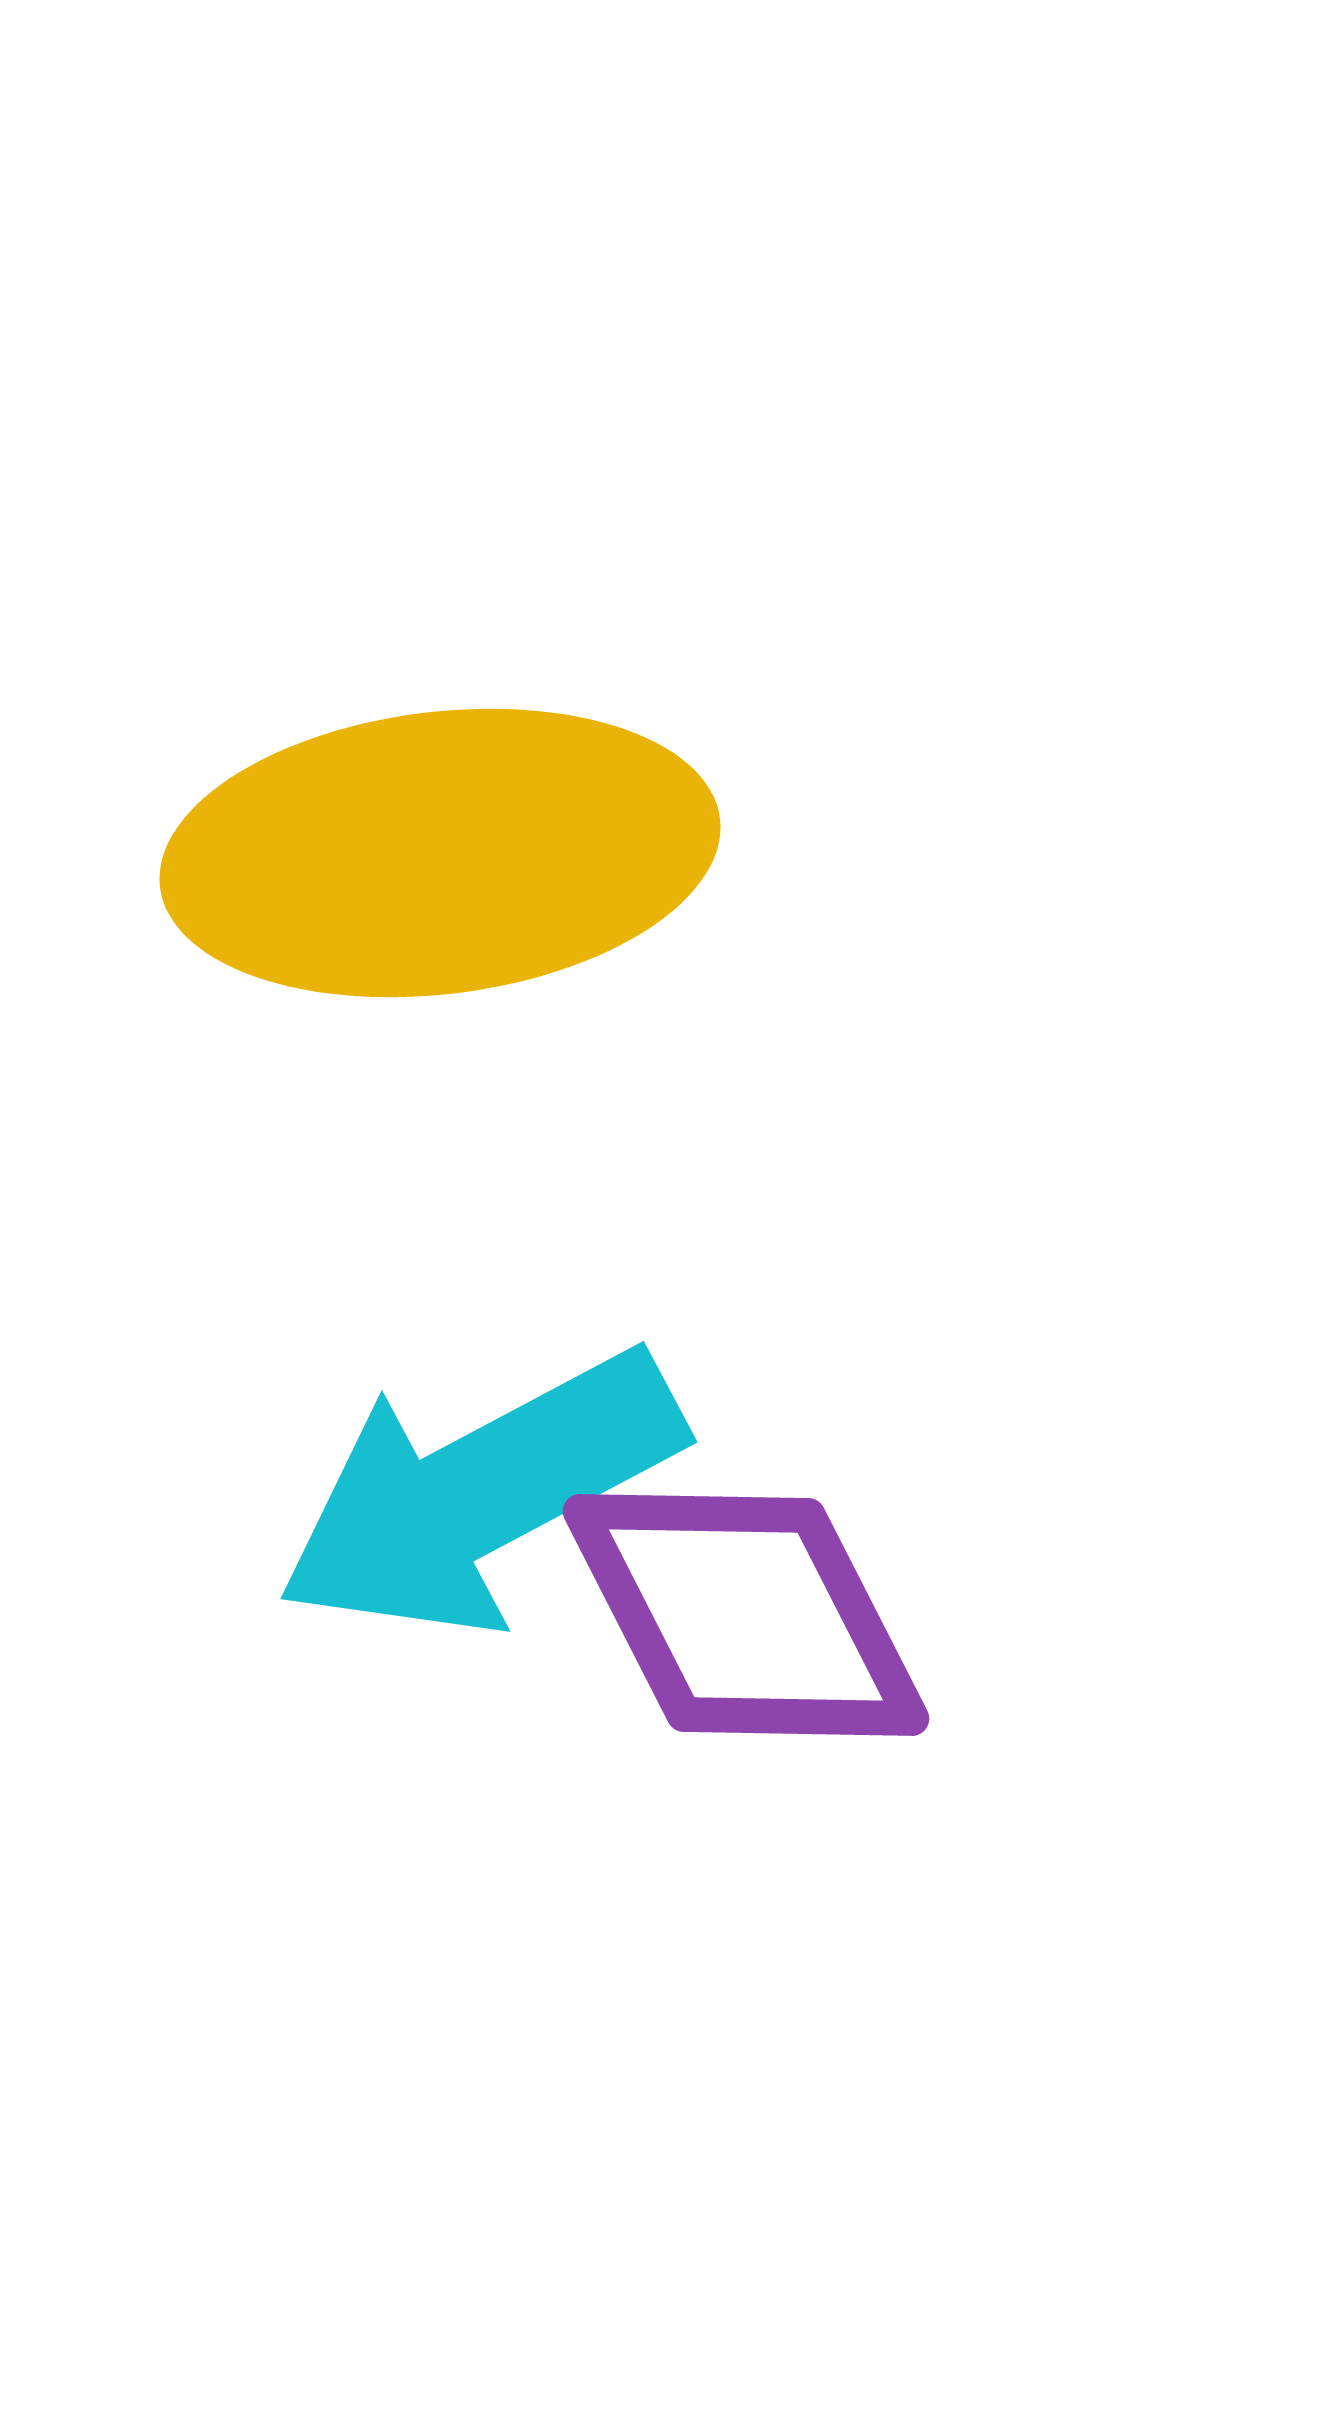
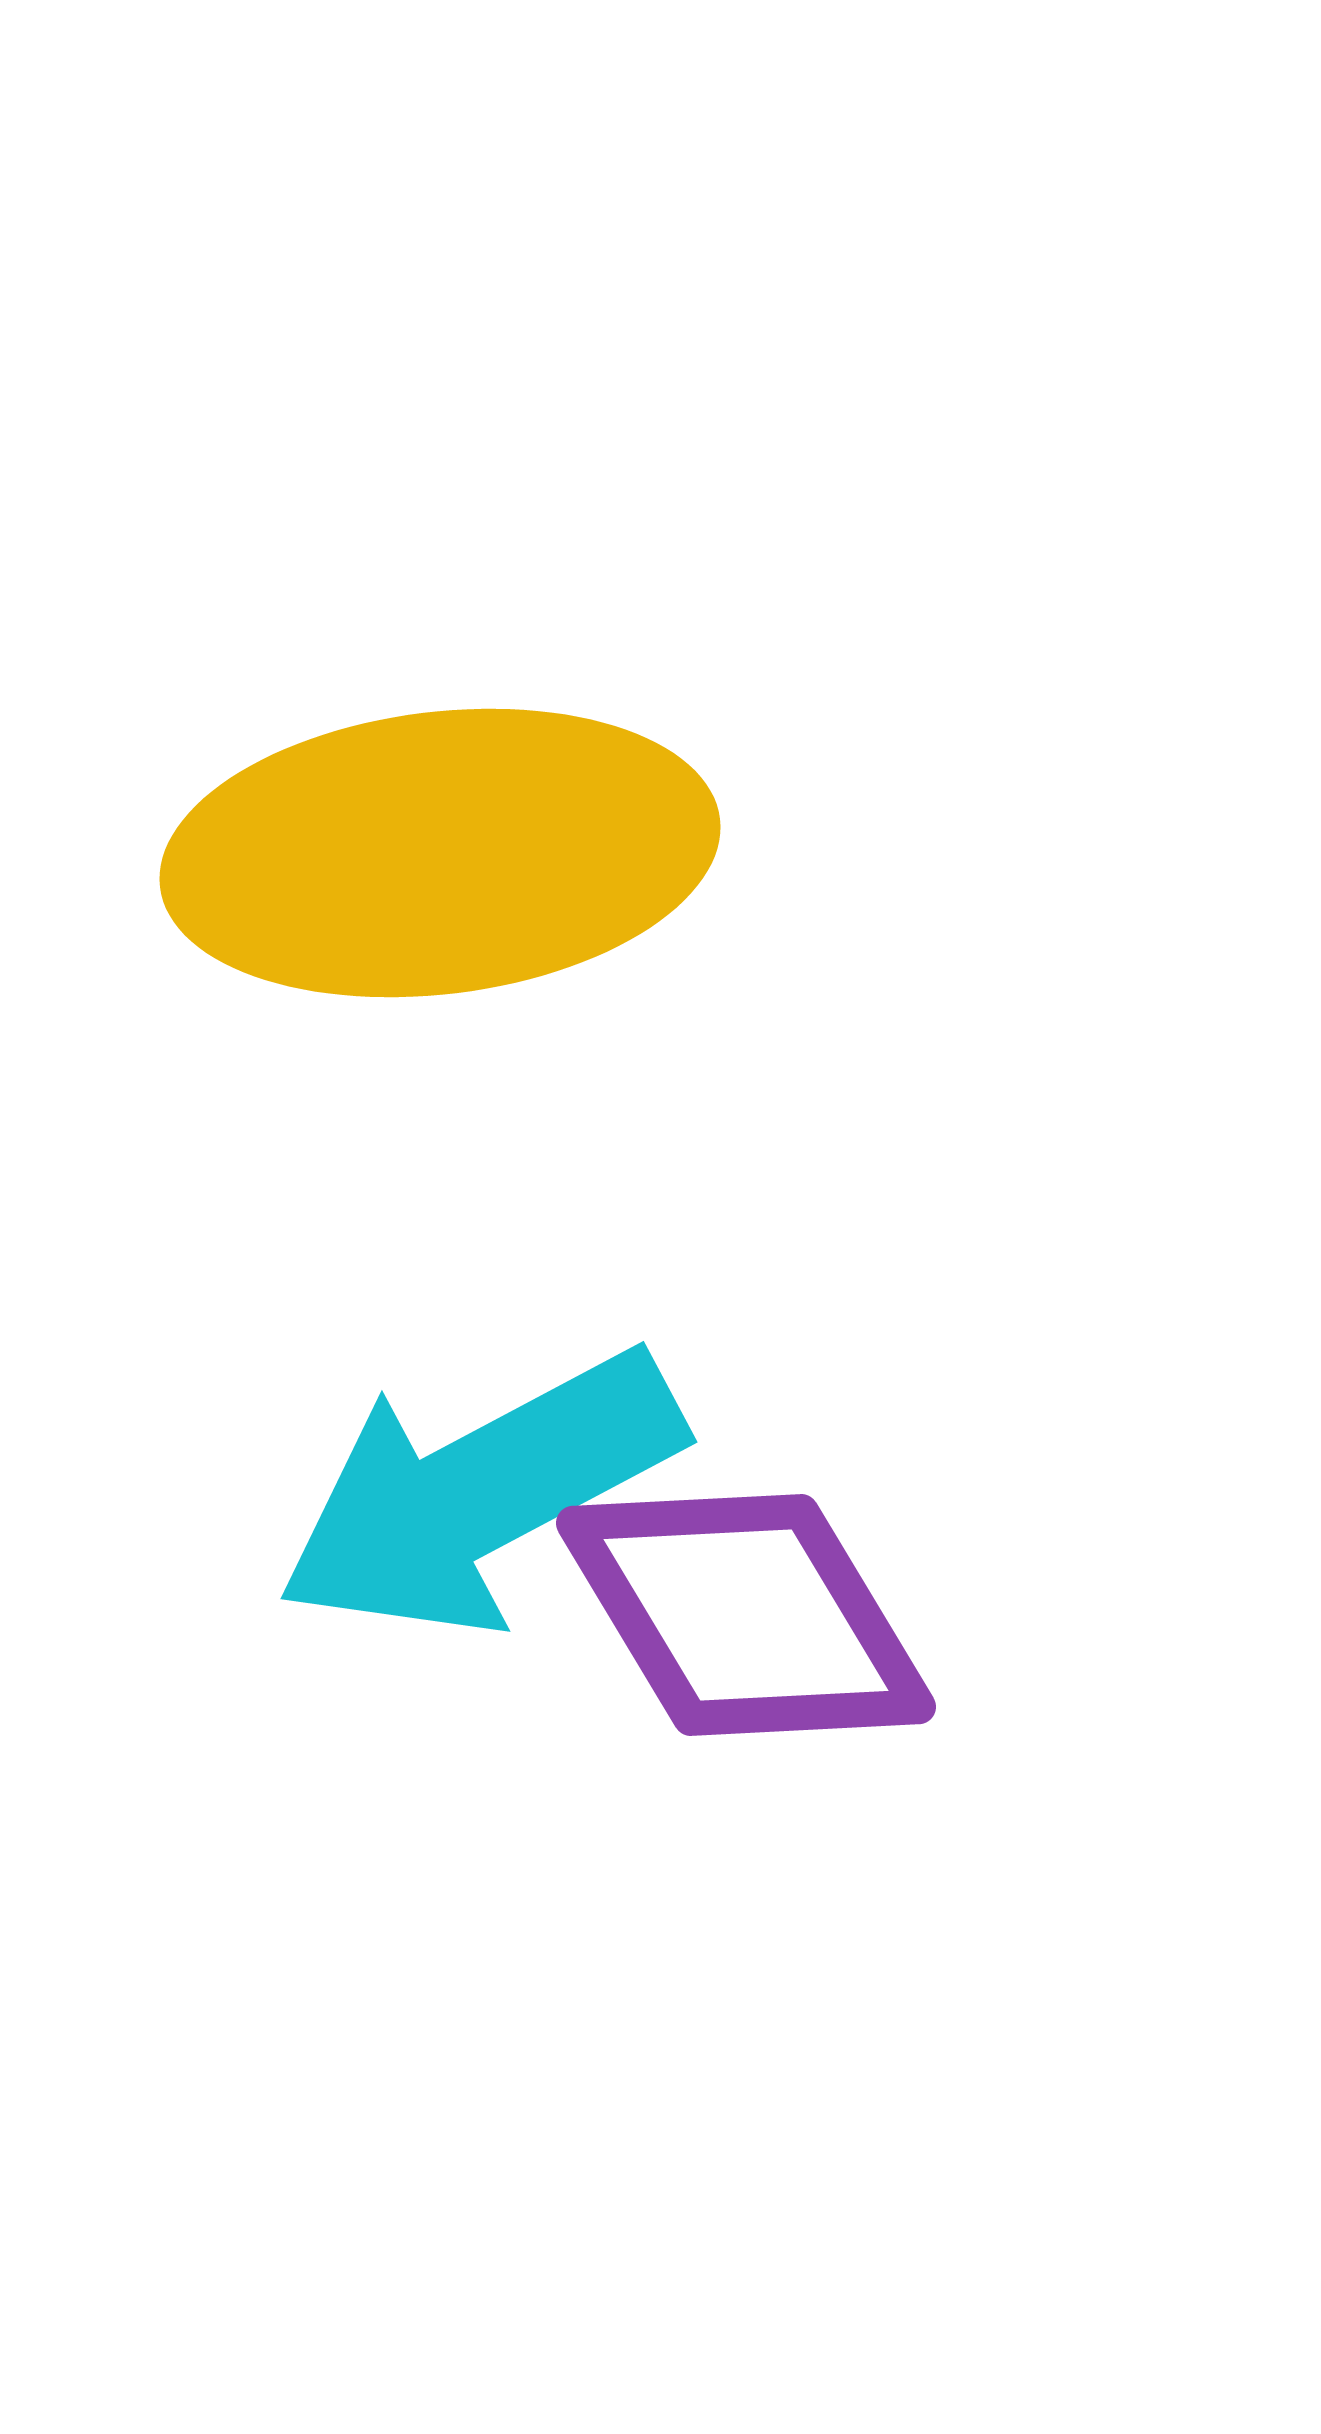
purple diamond: rotated 4 degrees counterclockwise
